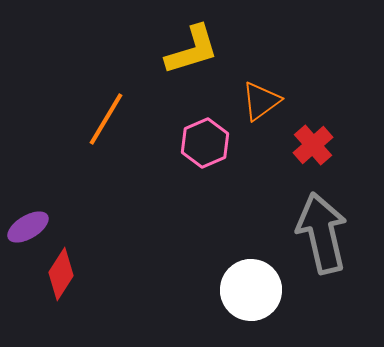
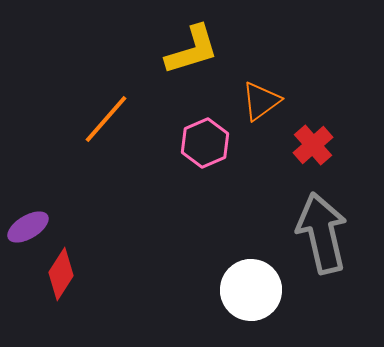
orange line: rotated 10 degrees clockwise
